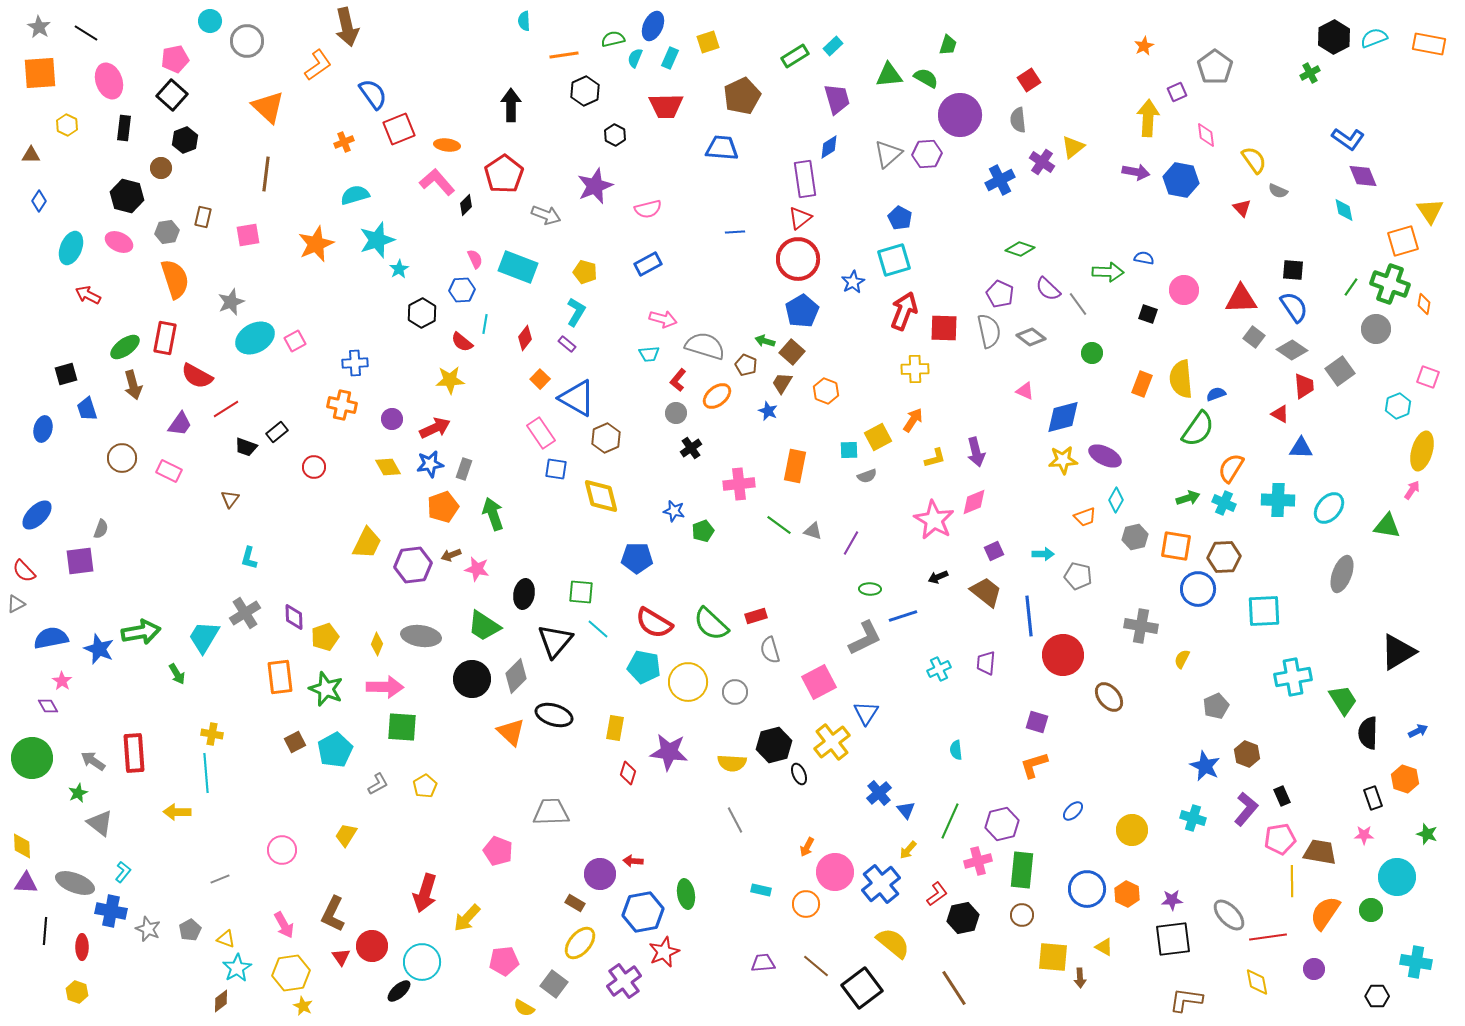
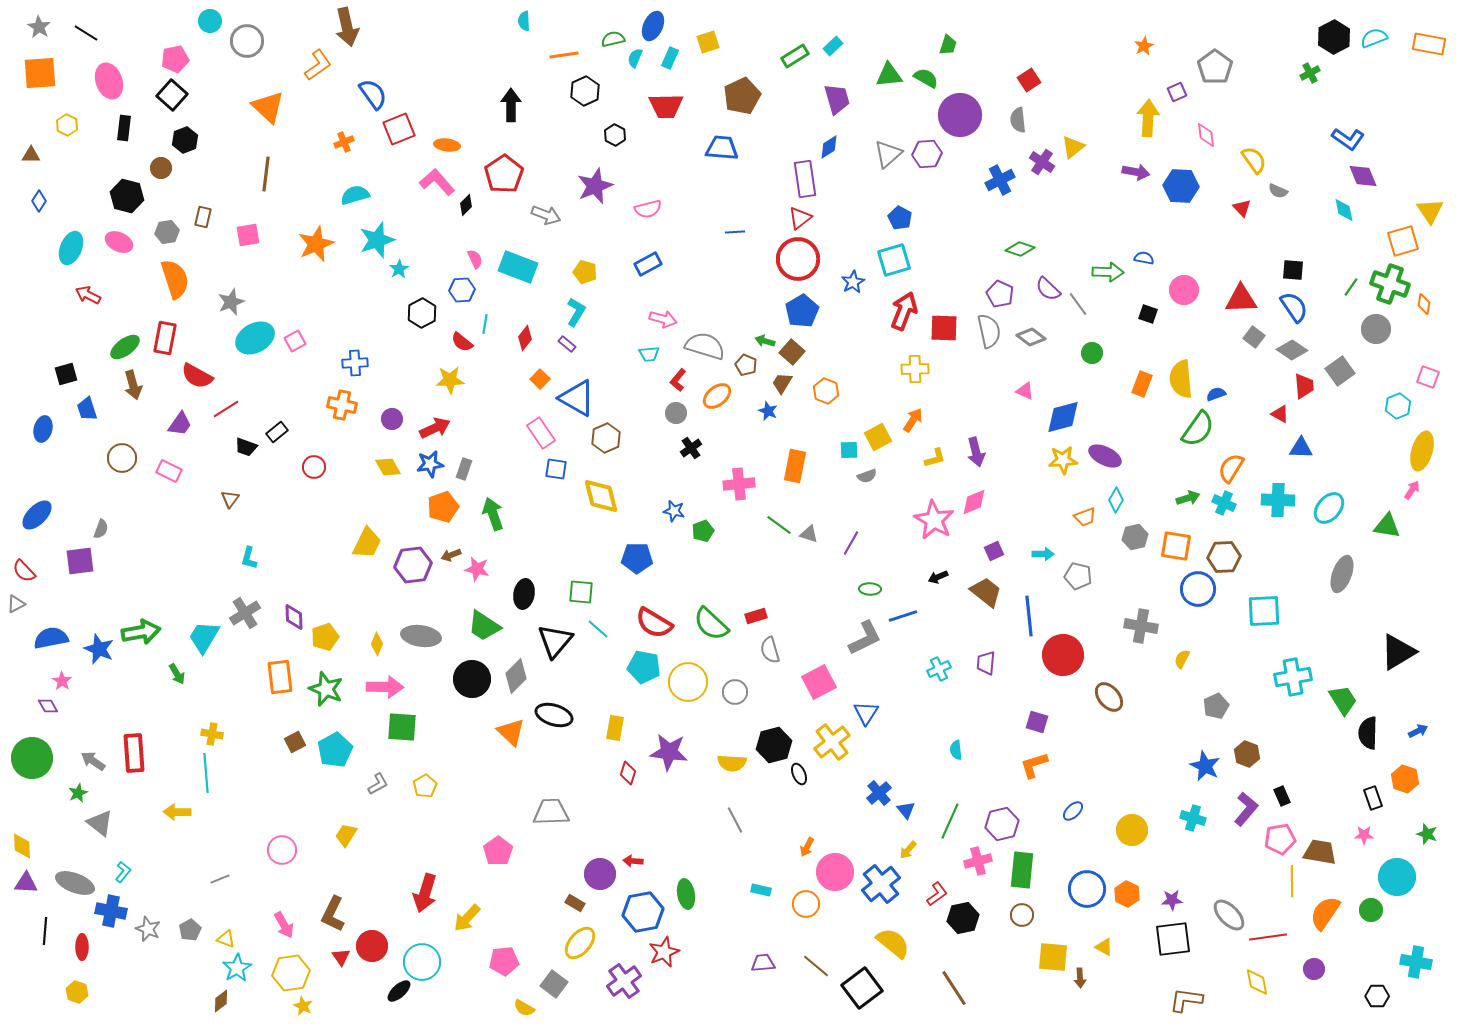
blue hexagon at (1181, 180): moved 6 px down; rotated 8 degrees counterclockwise
gray triangle at (813, 531): moved 4 px left, 3 px down
pink pentagon at (498, 851): rotated 16 degrees clockwise
